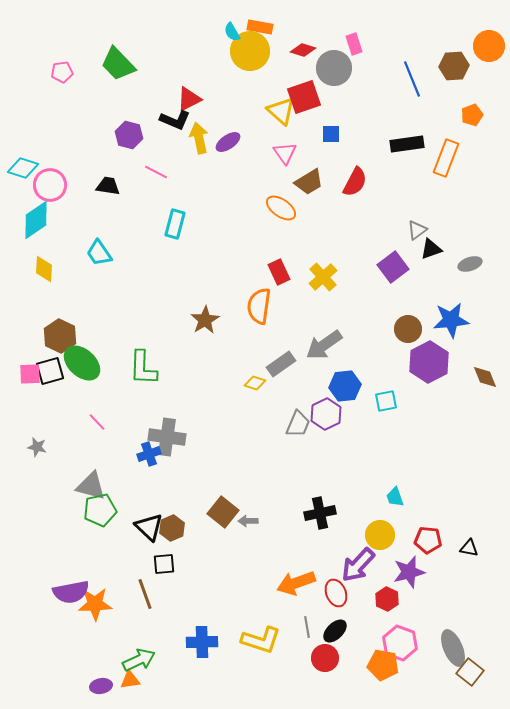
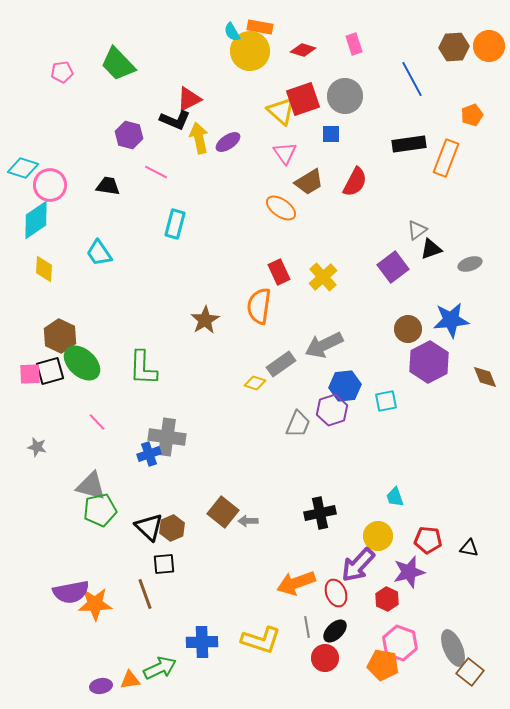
brown hexagon at (454, 66): moved 19 px up
gray circle at (334, 68): moved 11 px right, 28 px down
blue line at (412, 79): rotated 6 degrees counterclockwise
red square at (304, 97): moved 1 px left, 2 px down
black rectangle at (407, 144): moved 2 px right
gray arrow at (324, 345): rotated 9 degrees clockwise
purple hexagon at (326, 414): moved 6 px right, 4 px up; rotated 8 degrees clockwise
yellow circle at (380, 535): moved 2 px left, 1 px down
green arrow at (139, 660): moved 21 px right, 8 px down
